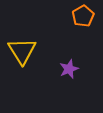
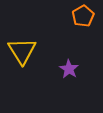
purple star: rotated 18 degrees counterclockwise
